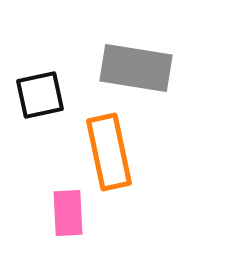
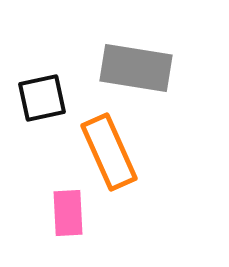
black square: moved 2 px right, 3 px down
orange rectangle: rotated 12 degrees counterclockwise
